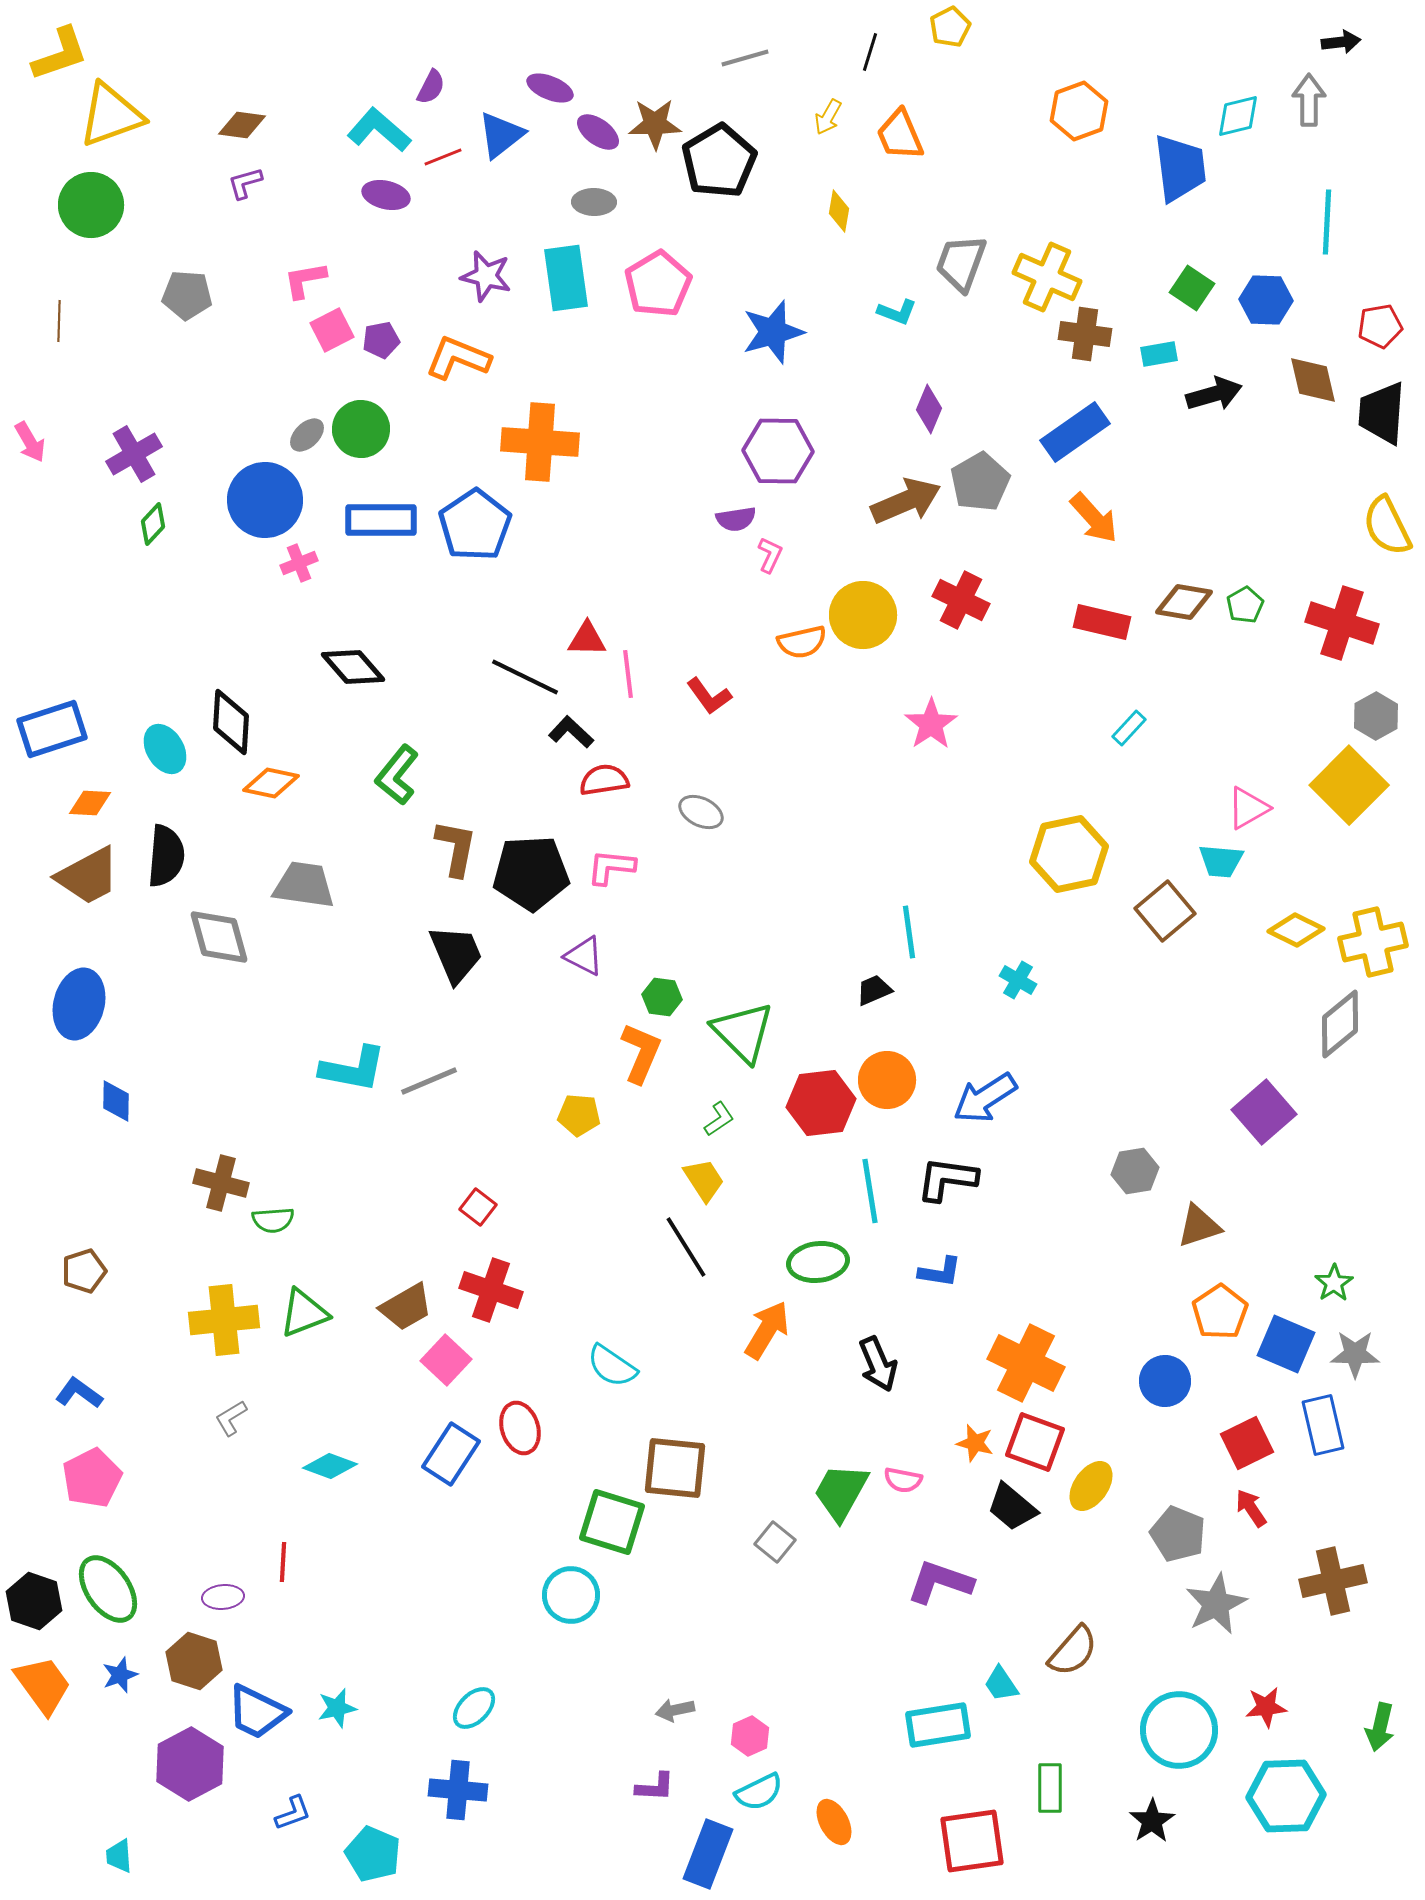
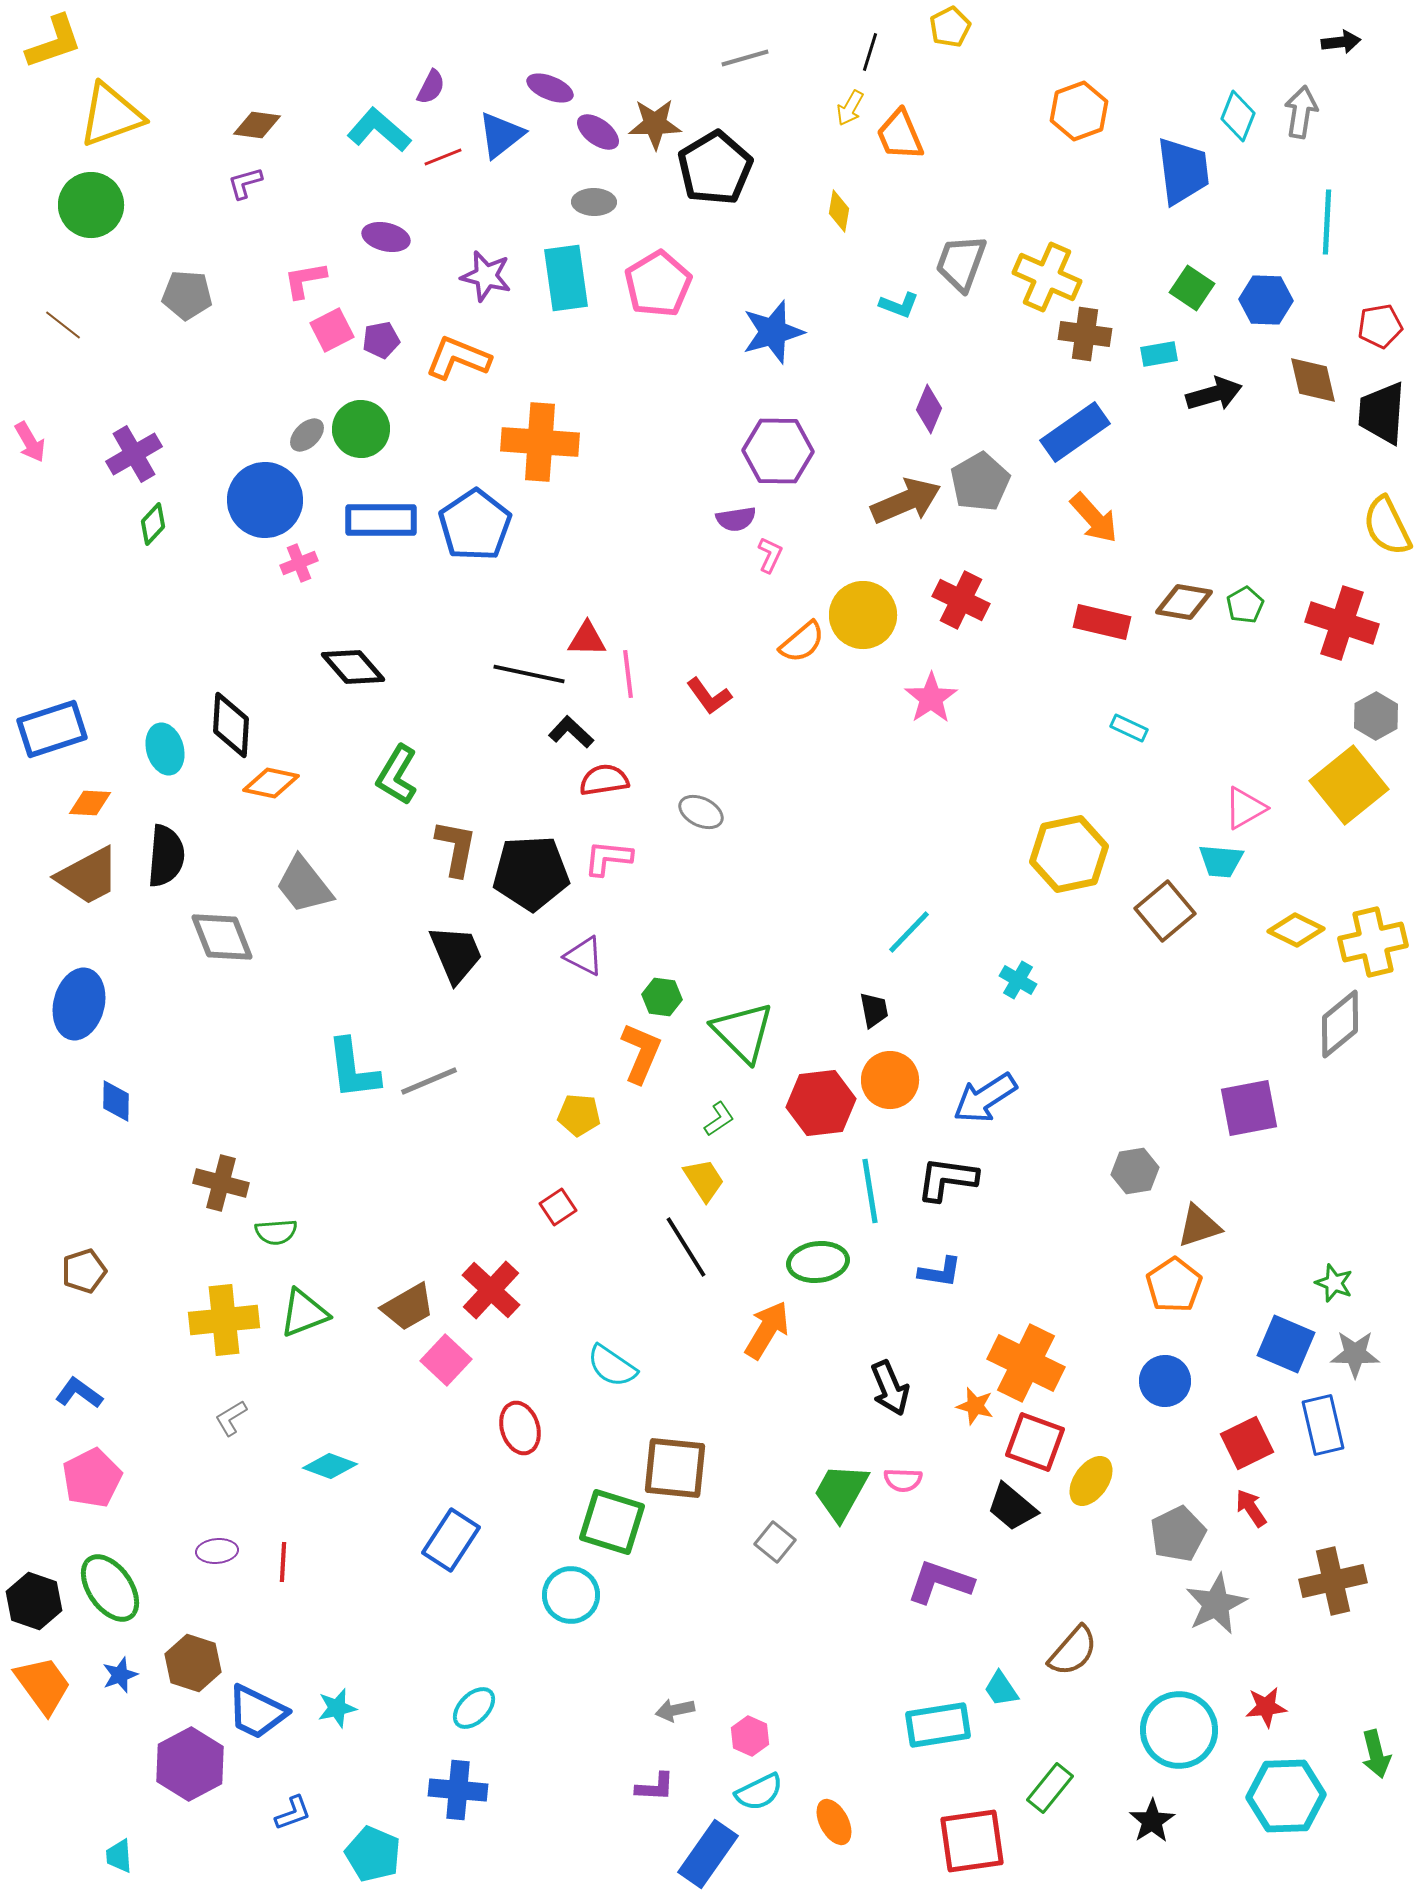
yellow L-shape at (60, 54): moved 6 px left, 12 px up
gray arrow at (1309, 100): moved 8 px left, 12 px down; rotated 9 degrees clockwise
cyan diamond at (1238, 116): rotated 54 degrees counterclockwise
yellow arrow at (828, 117): moved 22 px right, 9 px up
brown diamond at (242, 125): moved 15 px right
black pentagon at (719, 161): moved 4 px left, 7 px down
blue trapezoid at (1180, 168): moved 3 px right, 3 px down
purple ellipse at (386, 195): moved 42 px down
cyan L-shape at (897, 312): moved 2 px right, 7 px up
brown line at (59, 321): moved 4 px right, 4 px down; rotated 54 degrees counterclockwise
orange semicircle at (802, 642): rotated 27 degrees counterclockwise
black line at (525, 677): moved 4 px right, 3 px up; rotated 14 degrees counterclockwise
black diamond at (231, 722): moved 3 px down
pink star at (931, 724): moved 26 px up
cyan rectangle at (1129, 728): rotated 72 degrees clockwise
cyan ellipse at (165, 749): rotated 15 degrees clockwise
green L-shape at (397, 775): rotated 8 degrees counterclockwise
yellow square at (1349, 785): rotated 6 degrees clockwise
pink triangle at (1248, 808): moved 3 px left
pink L-shape at (611, 867): moved 3 px left, 9 px up
gray trapezoid at (304, 885): rotated 136 degrees counterclockwise
cyan line at (909, 932): rotated 52 degrees clockwise
gray diamond at (219, 937): moved 3 px right; rotated 6 degrees counterclockwise
black trapezoid at (874, 990): moved 20 px down; rotated 102 degrees clockwise
cyan L-shape at (353, 1069): rotated 72 degrees clockwise
orange circle at (887, 1080): moved 3 px right
purple square at (1264, 1112): moved 15 px left, 4 px up; rotated 30 degrees clockwise
red square at (478, 1207): moved 80 px right; rotated 18 degrees clockwise
green semicircle at (273, 1220): moved 3 px right, 12 px down
green star at (1334, 1283): rotated 18 degrees counterclockwise
red cross at (491, 1290): rotated 24 degrees clockwise
brown trapezoid at (406, 1307): moved 2 px right
orange pentagon at (1220, 1312): moved 46 px left, 27 px up
black arrow at (878, 1364): moved 12 px right, 24 px down
orange star at (975, 1443): moved 37 px up
blue rectangle at (451, 1454): moved 86 px down
pink semicircle at (903, 1480): rotated 9 degrees counterclockwise
yellow ellipse at (1091, 1486): moved 5 px up
gray pentagon at (1178, 1534): rotated 24 degrees clockwise
green ellipse at (108, 1589): moved 2 px right, 1 px up
purple ellipse at (223, 1597): moved 6 px left, 46 px up
brown hexagon at (194, 1661): moved 1 px left, 2 px down
cyan trapezoid at (1001, 1684): moved 5 px down
green arrow at (1380, 1727): moved 4 px left, 27 px down; rotated 27 degrees counterclockwise
pink hexagon at (750, 1736): rotated 12 degrees counterclockwise
green rectangle at (1050, 1788): rotated 39 degrees clockwise
blue rectangle at (708, 1854): rotated 14 degrees clockwise
